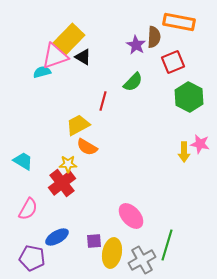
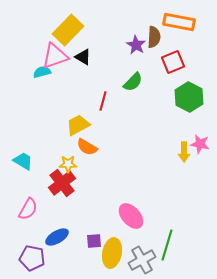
yellow rectangle: moved 1 px left, 9 px up
